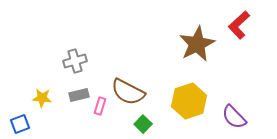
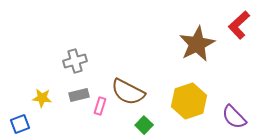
green square: moved 1 px right, 1 px down
